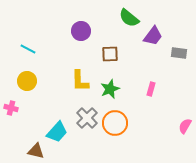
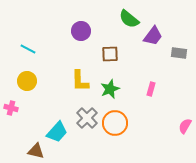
green semicircle: moved 1 px down
